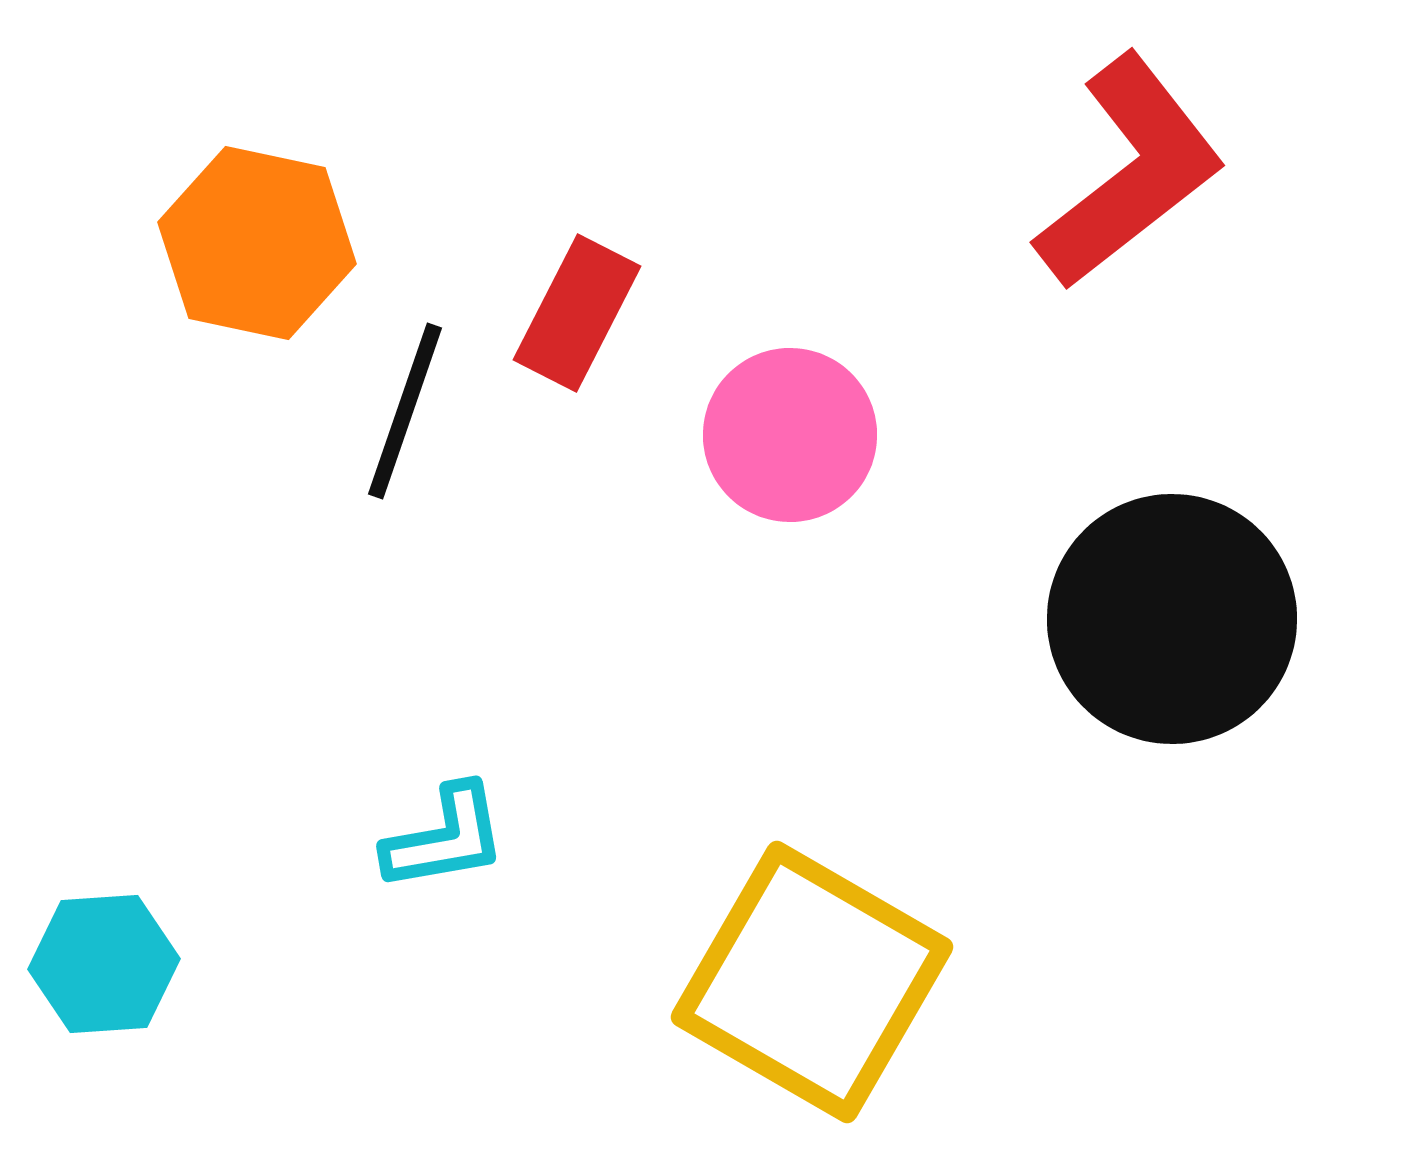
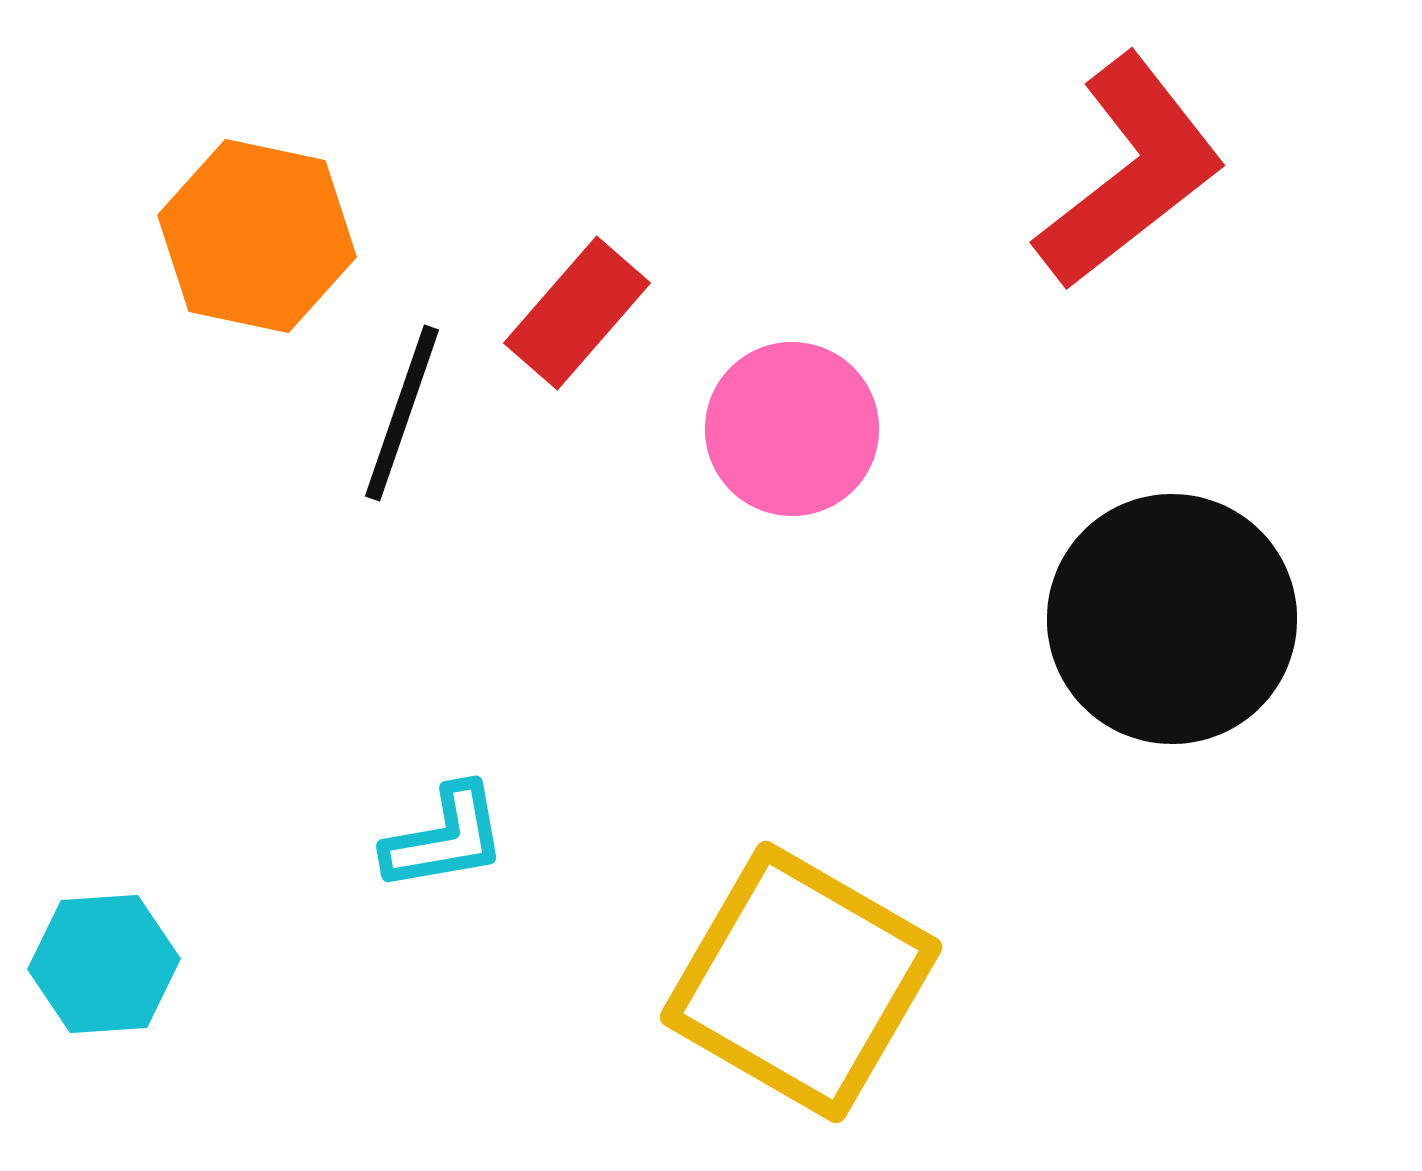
orange hexagon: moved 7 px up
red rectangle: rotated 14 degrees clockwise
black line: moved 3 px left, 2 px down
pink circle: moved 2 px right, 6 px up
yellow square: moved 11 px left
